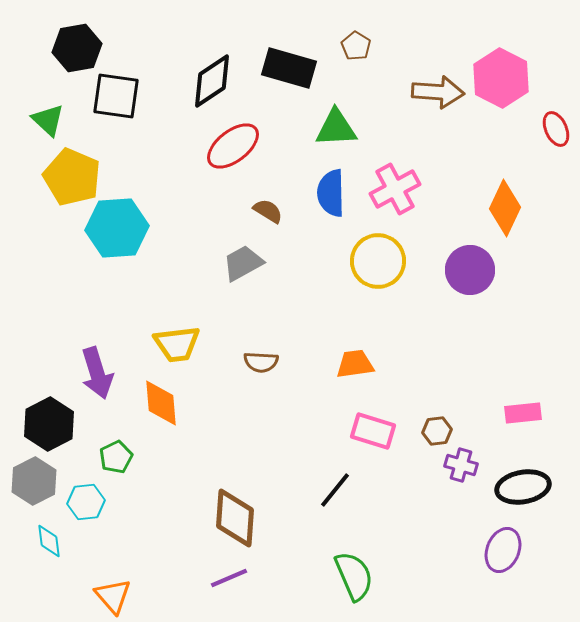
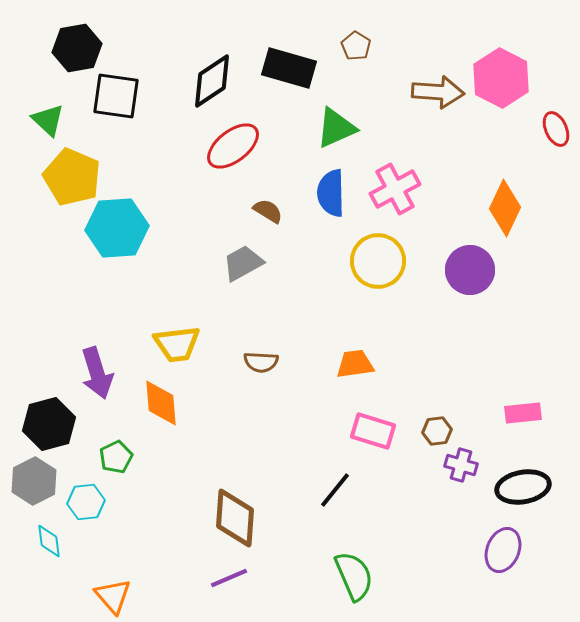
green triangle at (336, 128): rotated 21 degrees counterclockwise
black hexagon at (49, 424): rotated 12 degrees clockwise
